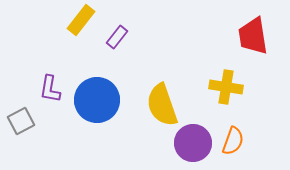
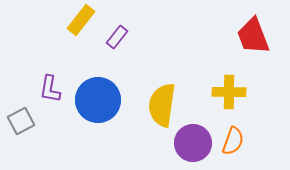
red trapezoid: rotated 12 degrees counterclockwise
yellow cross: moved 3 px right, 5 px down; rotated 8 degrees counterclockwise
blue circle: moved 1 px right
yellow semicircle: rotated 27 degrees clockwise
